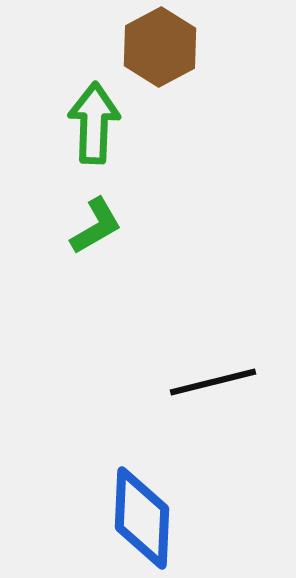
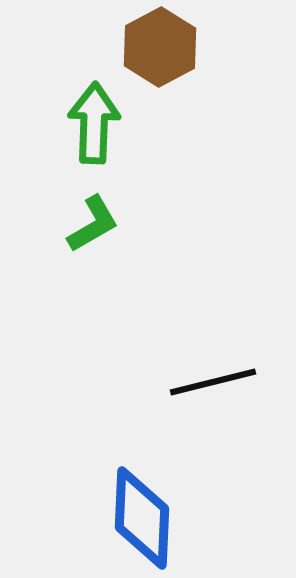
green L-shape: moved 3 px left, 2 px up
